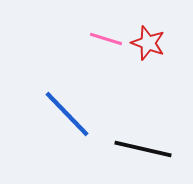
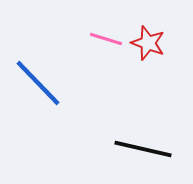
blue line: moved 29 px left, 31 px up
